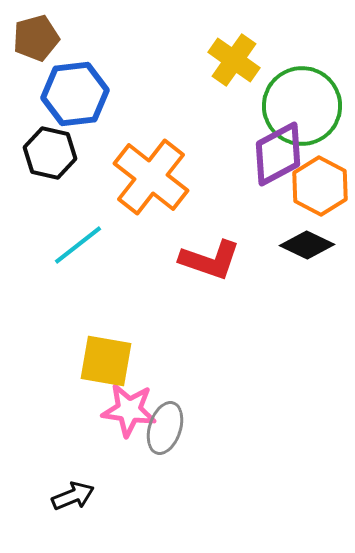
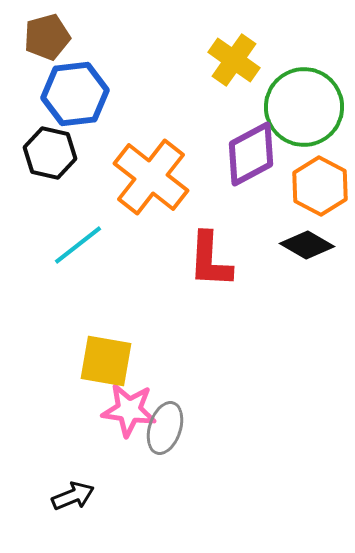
brown pentagon: moved 11 px right, 1 px up
green circle: moved 2 px right, 1 px down
purple diamond: moved 27 px left
black diamond: rotated 4 degrees clockwise
red L-shape: rotated 74 degrees clockwise
